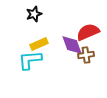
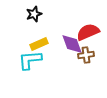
purple diamond: moved 1 px up
